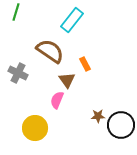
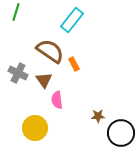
orange rectangle: moved 11 px left
brown triangle: moved 23 px left
pink semicircle: rotated 30 degrees counterclockwise
black circle: moved 8 px down
